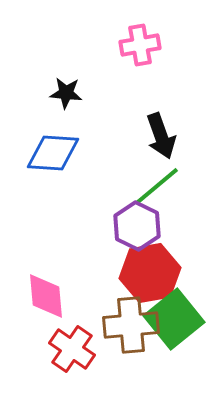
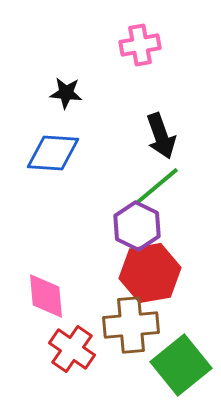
green square: moved 7 px right, 46 px down
